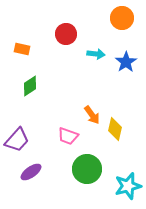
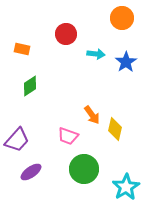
green circle: moved 3 px left
cyan star: moved 2 px left, 1 px down; rotated 16 degrees counterclockwise
